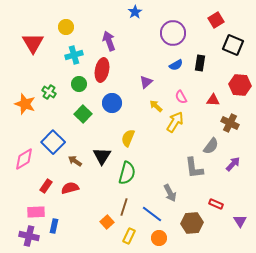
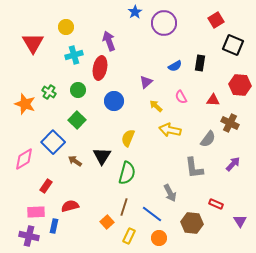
purple circle at (173, 33): moved 9 px left, 10 px up
blue semicircle at (176, 65): moved 1 px left, 1 px down
red ellipse at (102, 70): moved 2 px left, 2 px up
green circle at (79, 84): moved 1 px left, 6 px down
blue circle at (112, 103): moved 2 px right, 2 px up
green square at (83, 114): moved 6 px left, 6 px down
yellow arrow at (175, 122): moved 5 px left, 8 px down; rotated 110 degrees counterclockwise
gray semicircle at (211, 146): moved 3 px left, 7 px up
red semicircle at (70, 188): moved 18 px down
brown hexagon at (192, 223): rotated 10 degrees clockwise
